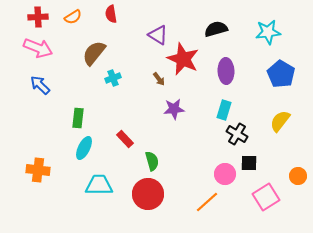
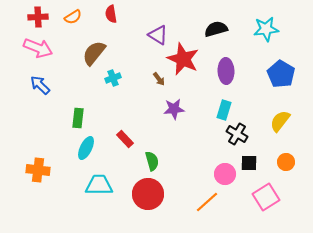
cyan star: moved 2 px left, 3 px up
cyan ellipse: moved 2 px right
orange circle: moved 12 px left, 14 px up
